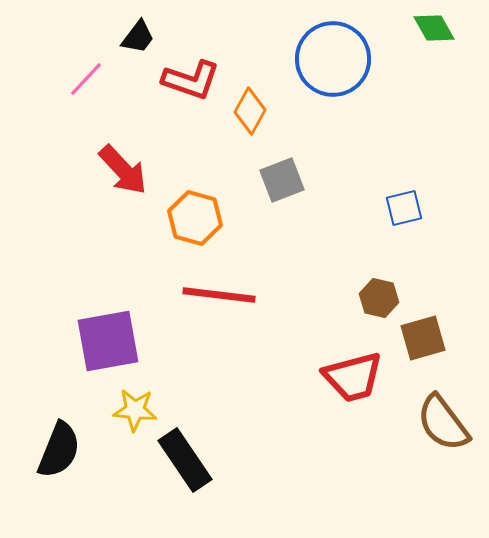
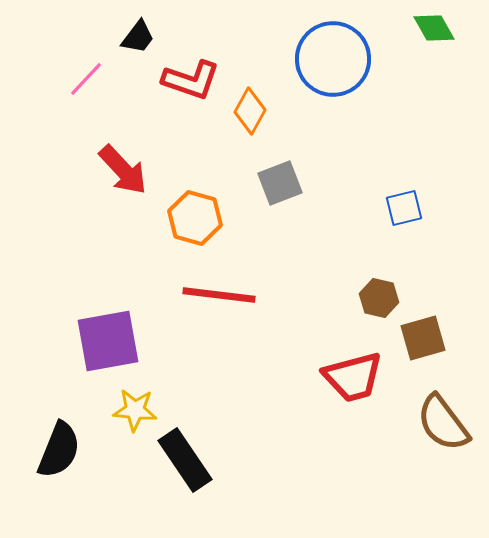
gray square: moved 2 px left, 3 px down
